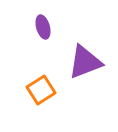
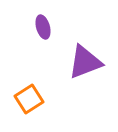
orange square: moved 12 px left, 9 px down
